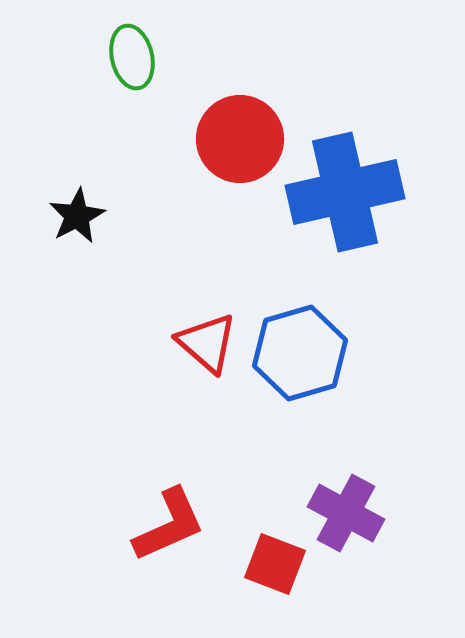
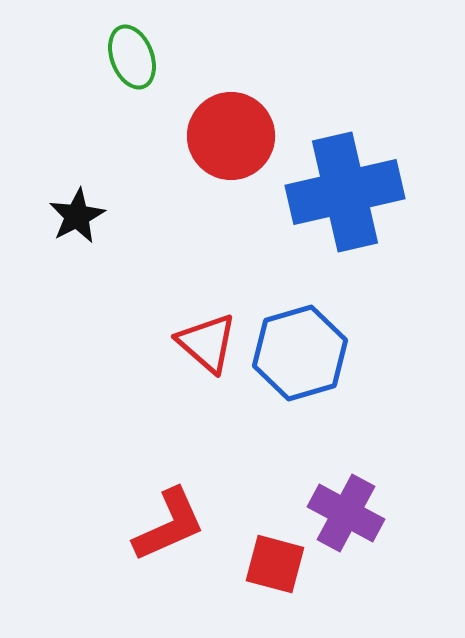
green ellipse: rotated 8 degrees counterclockwise
red circle: moved 9 px left, 3 px up
red square: rotated 6 degrees counterclockwise
